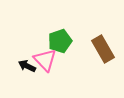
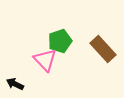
brown rectangle: rotated 12 degrees counterclockwise
black arrow: moved 12 px left, 18 px down
